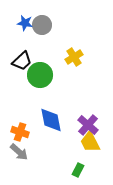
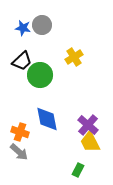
blue star: moved 2 px left, 5 px down
blue diamond: moved 4 px left, 1 px up
